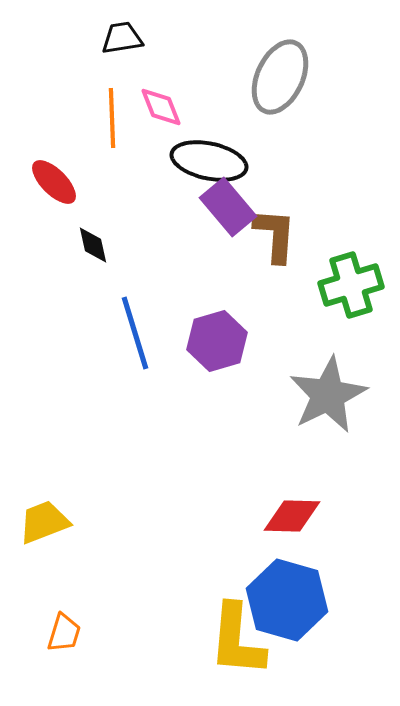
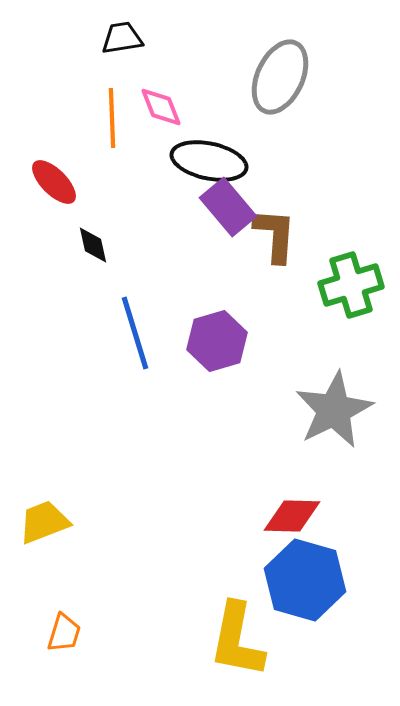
gray star: moved 6 px right, 15 px down
blue hexagon: moved 18 px right, 20 px up
yellow L-shape: rotated 6 degrees clockwise
